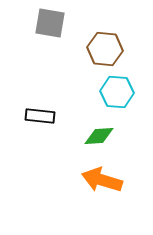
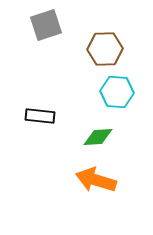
gray square: moved 4 px left, 2 px down; rotated 28 degrees counterclockwise
brown hexagon: rotated 8 degrees counterclockwise
green diamond: moved 1 px left, 1 px down
orange arrow: moved 6 px left
